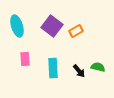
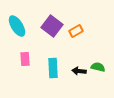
cyan ellipse: rotated 15 degrees counterclockwise
black arrow: rotated 136 degrees clockwise
